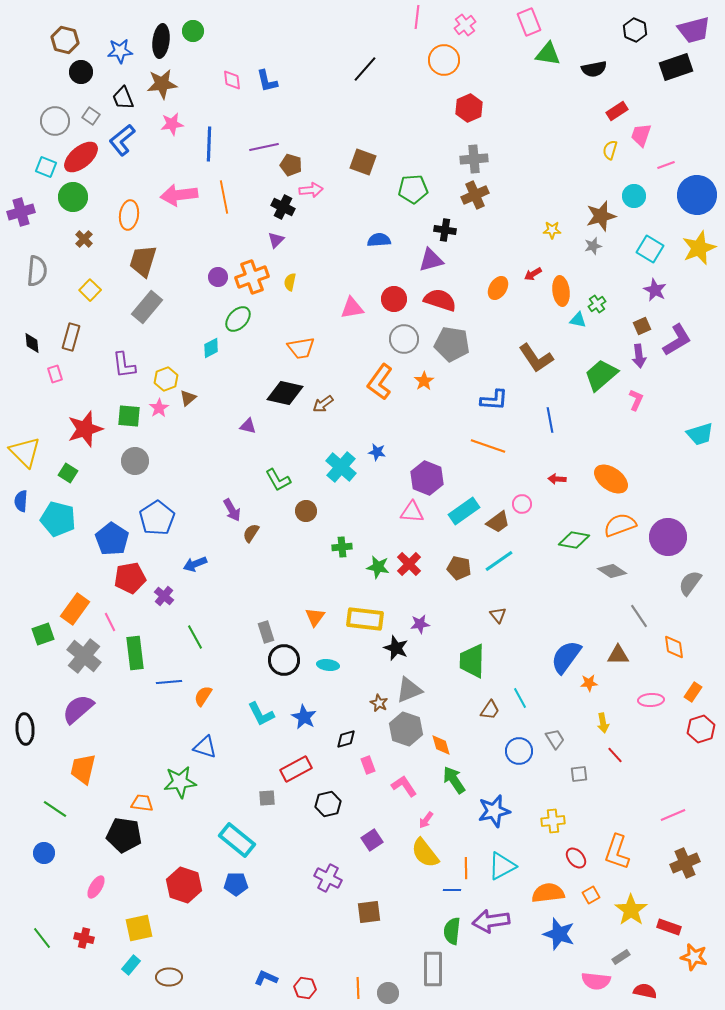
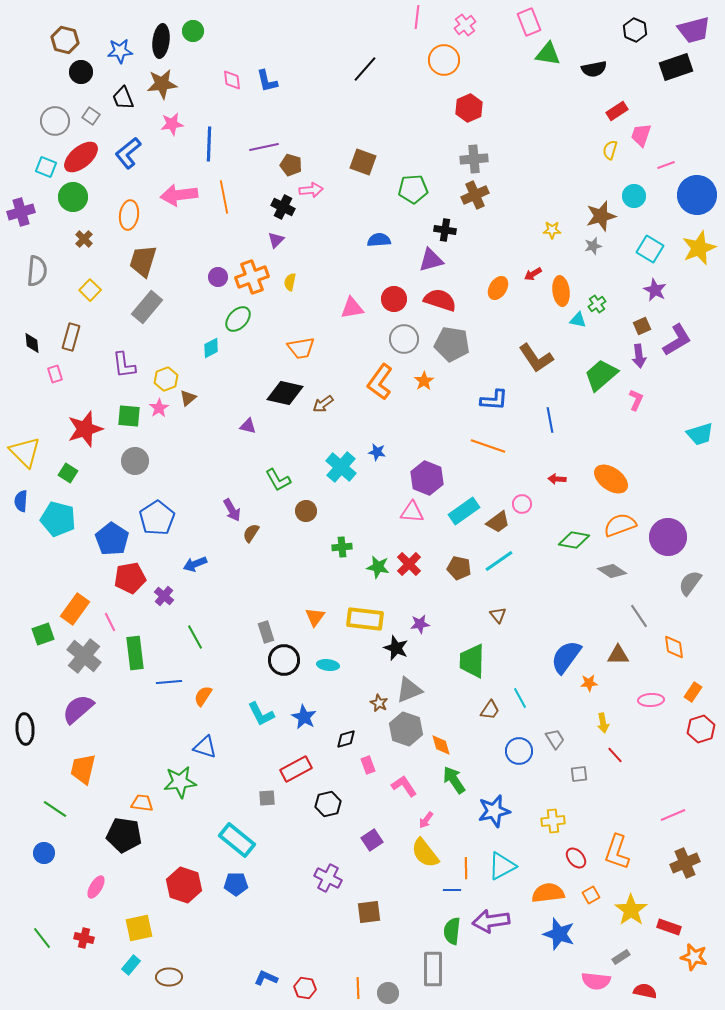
blue L-shape at (122, 140): moved 6 px right, 13 px down
